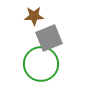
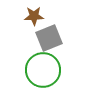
green circle: moved 2 px right, 6 px down
